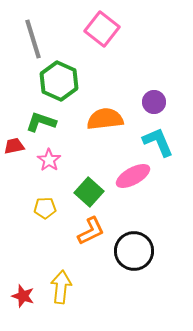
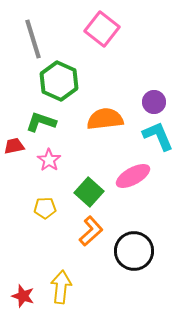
cyan L-shape: moved 6 px up
orange L-shape: rotated 16 degrees counterclockwise
